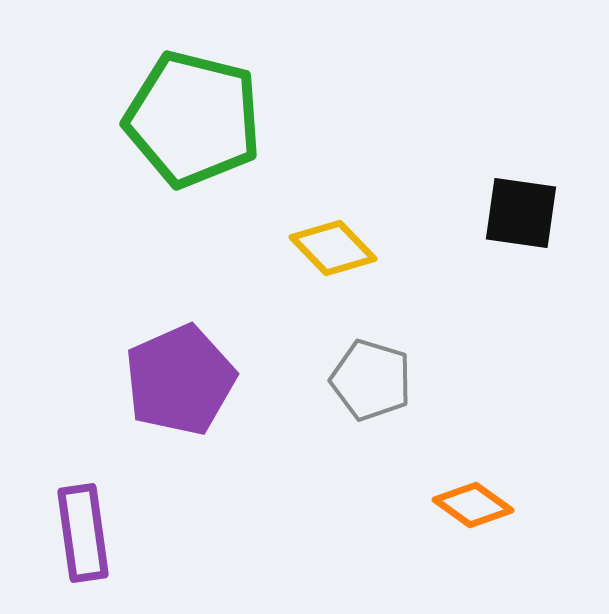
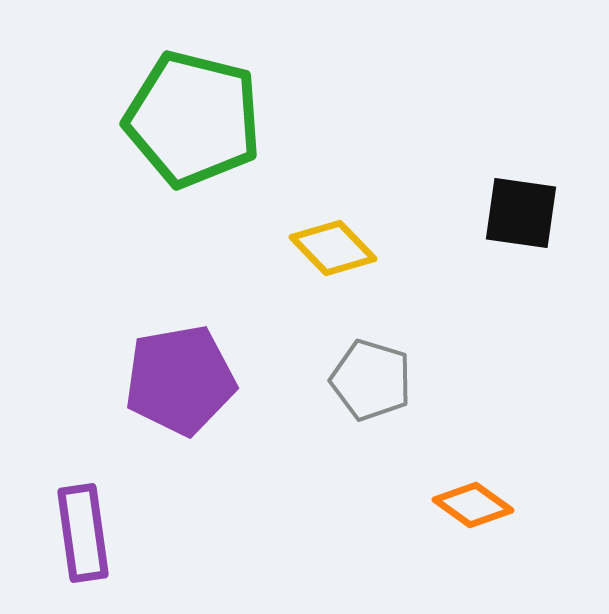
purple pentagon: rotated 14 degrees clockwise
